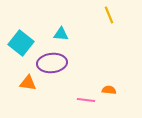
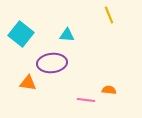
cyan triangle: moved 6 px right, 1 px down
cyan square: moved 9 px up
